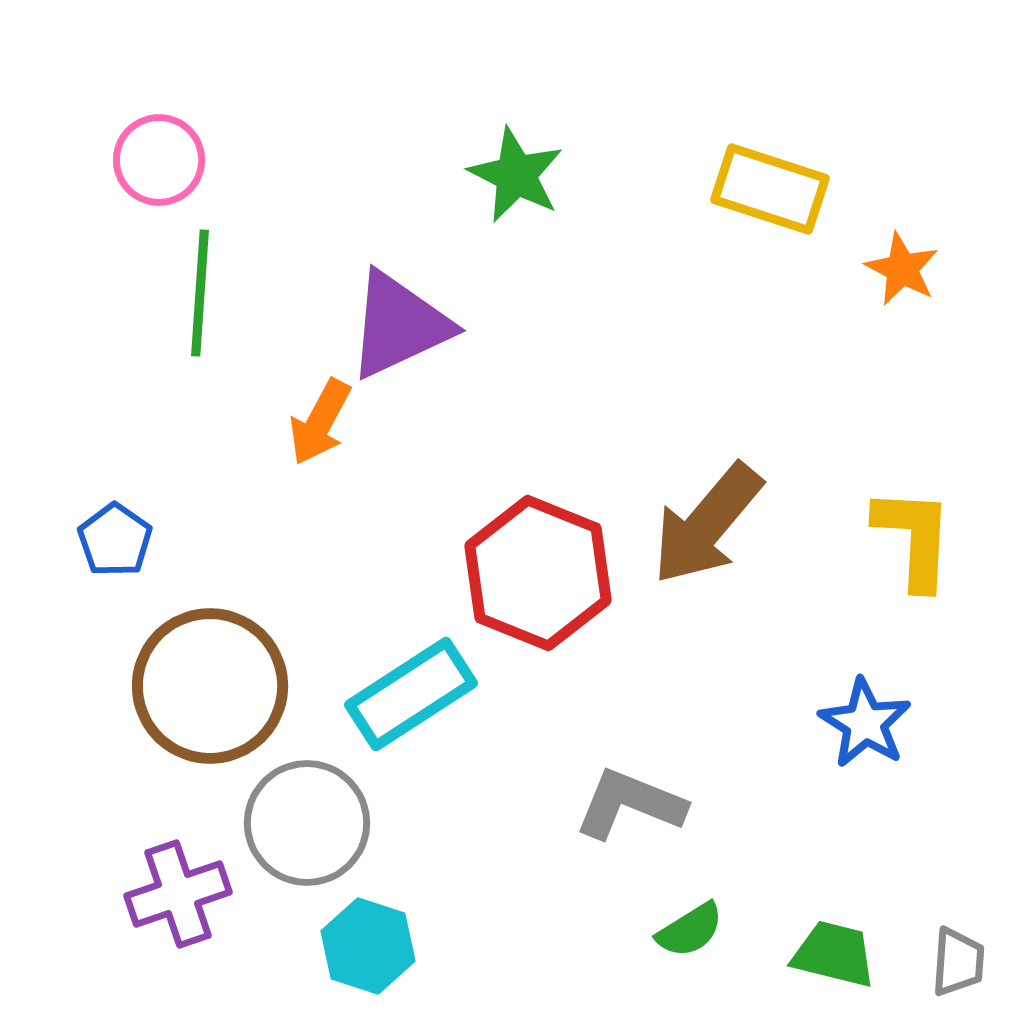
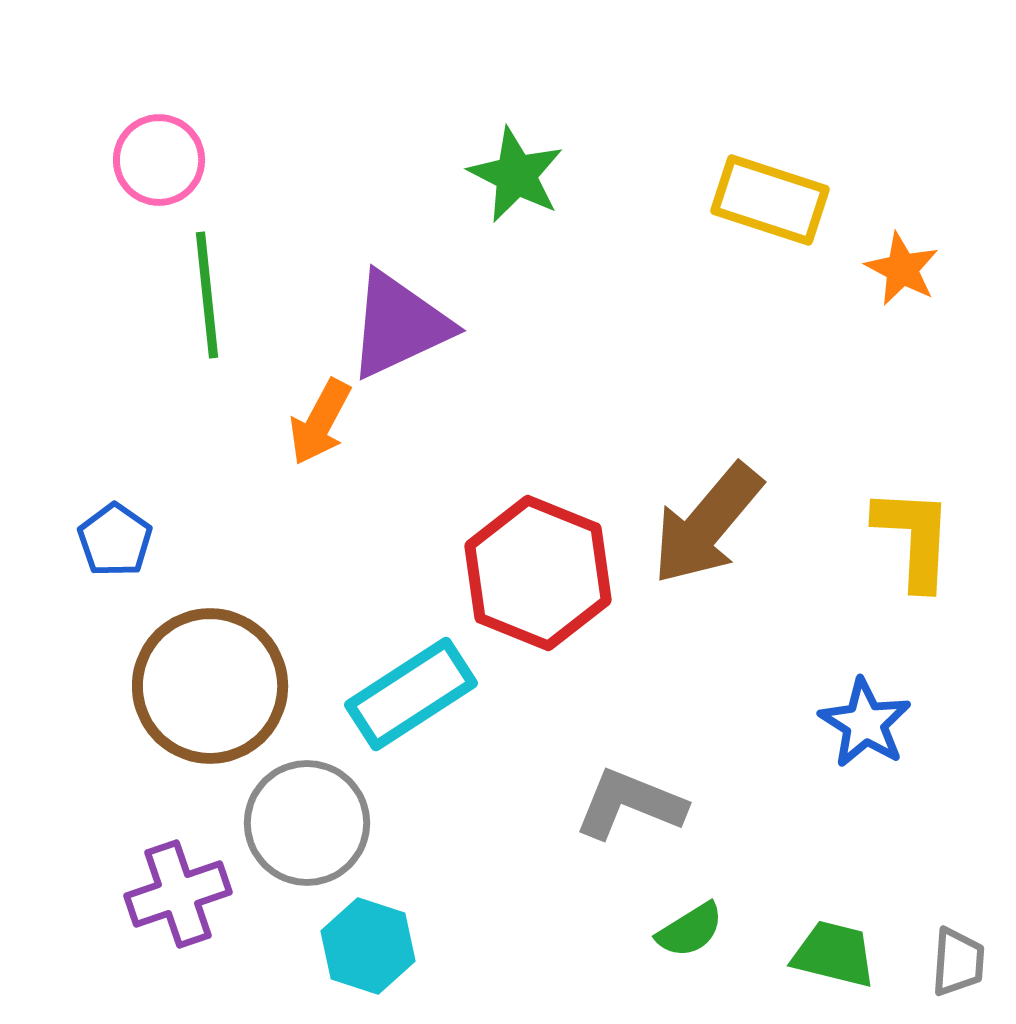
yellow rectangle: moved 11 px down
green line: moved 7 px right, 2 px down; rotated 10 degrees counterclockwise
